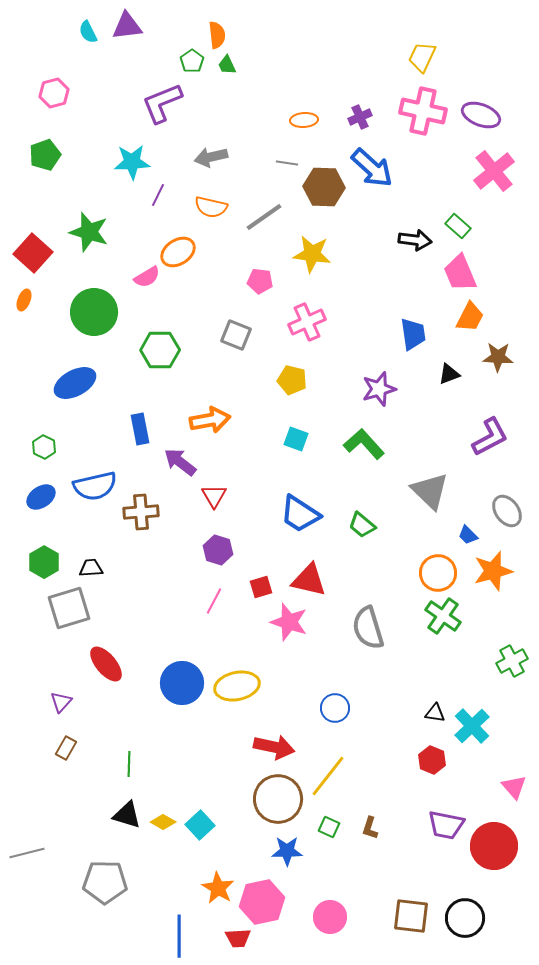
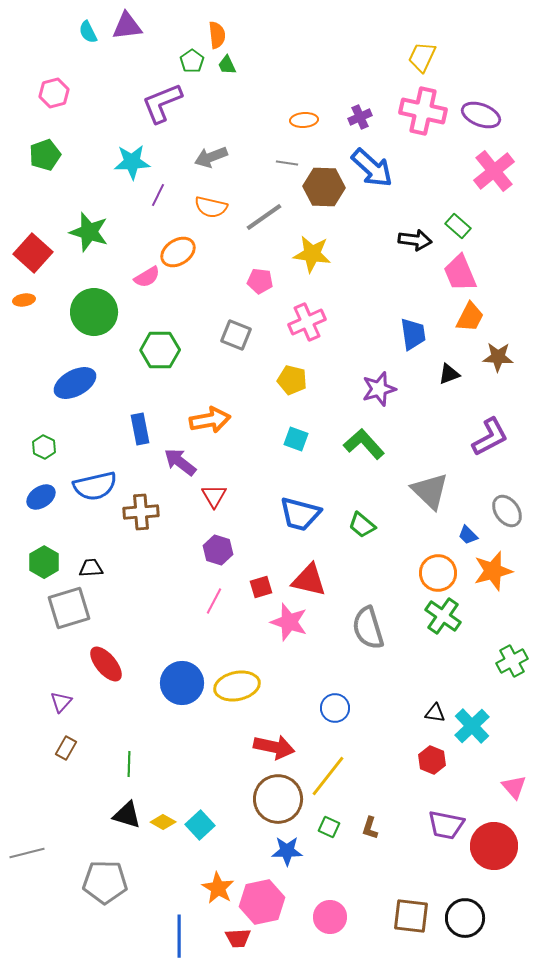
gray arrow at (211, 157): rotated 8 degrees counterclockwise
orange ellipse at (24, 300): rotated 60 degrees clockwise
blue trapezoid at (300, 514): rotated 18 degrees counterclockwise
